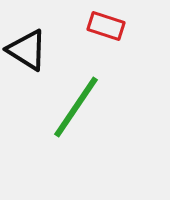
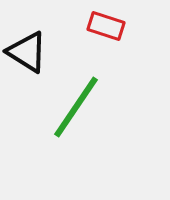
black triangle: moved 2 px down
